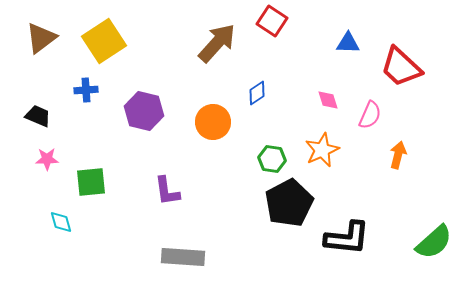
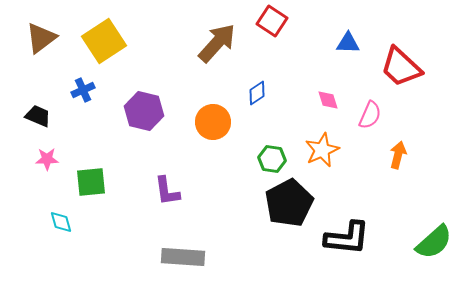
blue cross: moved 3 px left; rotated 20 degrees counterclockwise
